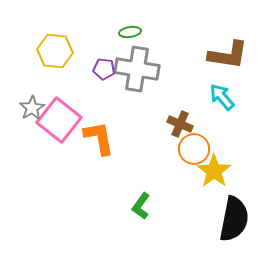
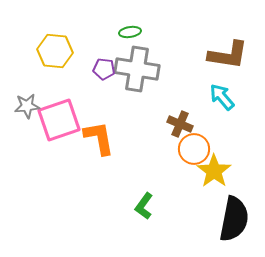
gray star: moved 5 px left, 2 px up; rotated 25 degrees clockwise
pink square: rotated 33 degrees clockwise
green L-shape: moved 3 px right
